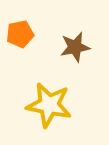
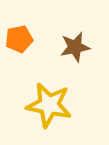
orange pentagon: moved 1 px left, 5 px down
